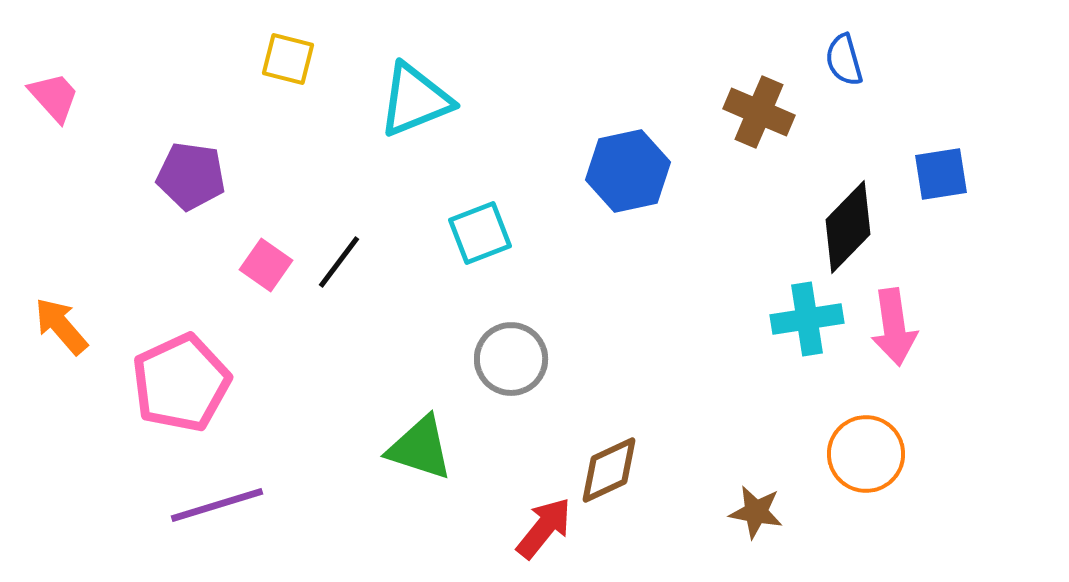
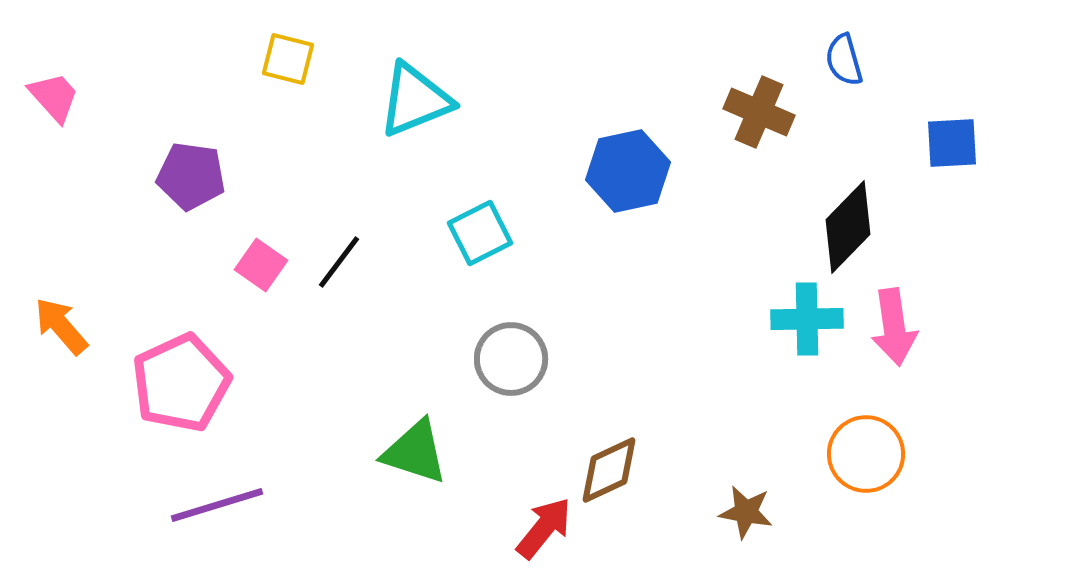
blue square: moved 11 px right, 31 px up; rotated 6 degrees clockwise
cyan square: rotated 6 degrees counterclockwise
pink square: moved 5 px left
cyan cross: rotated 8 degrees clockwise
green triangle: moved 5 px left, 4 px down
brown star: moved 10 px left
